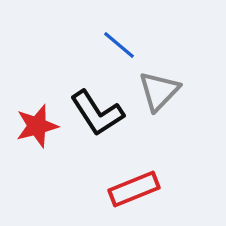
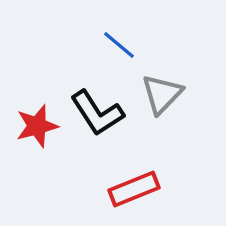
gray triangle: moved 3 px right, 3 px down
